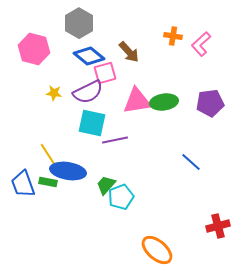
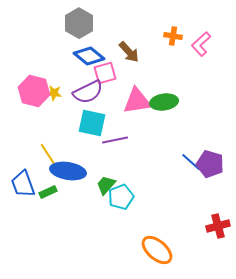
pink hexagon: moved 42 px down
purple pentagon: moved 61 px down; rotated 24 degrees clockwise
green rectangle: moved 10 px down; rotated 36 degrees counterclockwise
